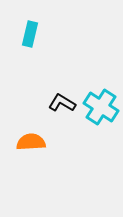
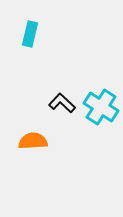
black L-shape: rotated 12 degrees clockwise
orange semicircle: moved 2 px right, 1 px up
